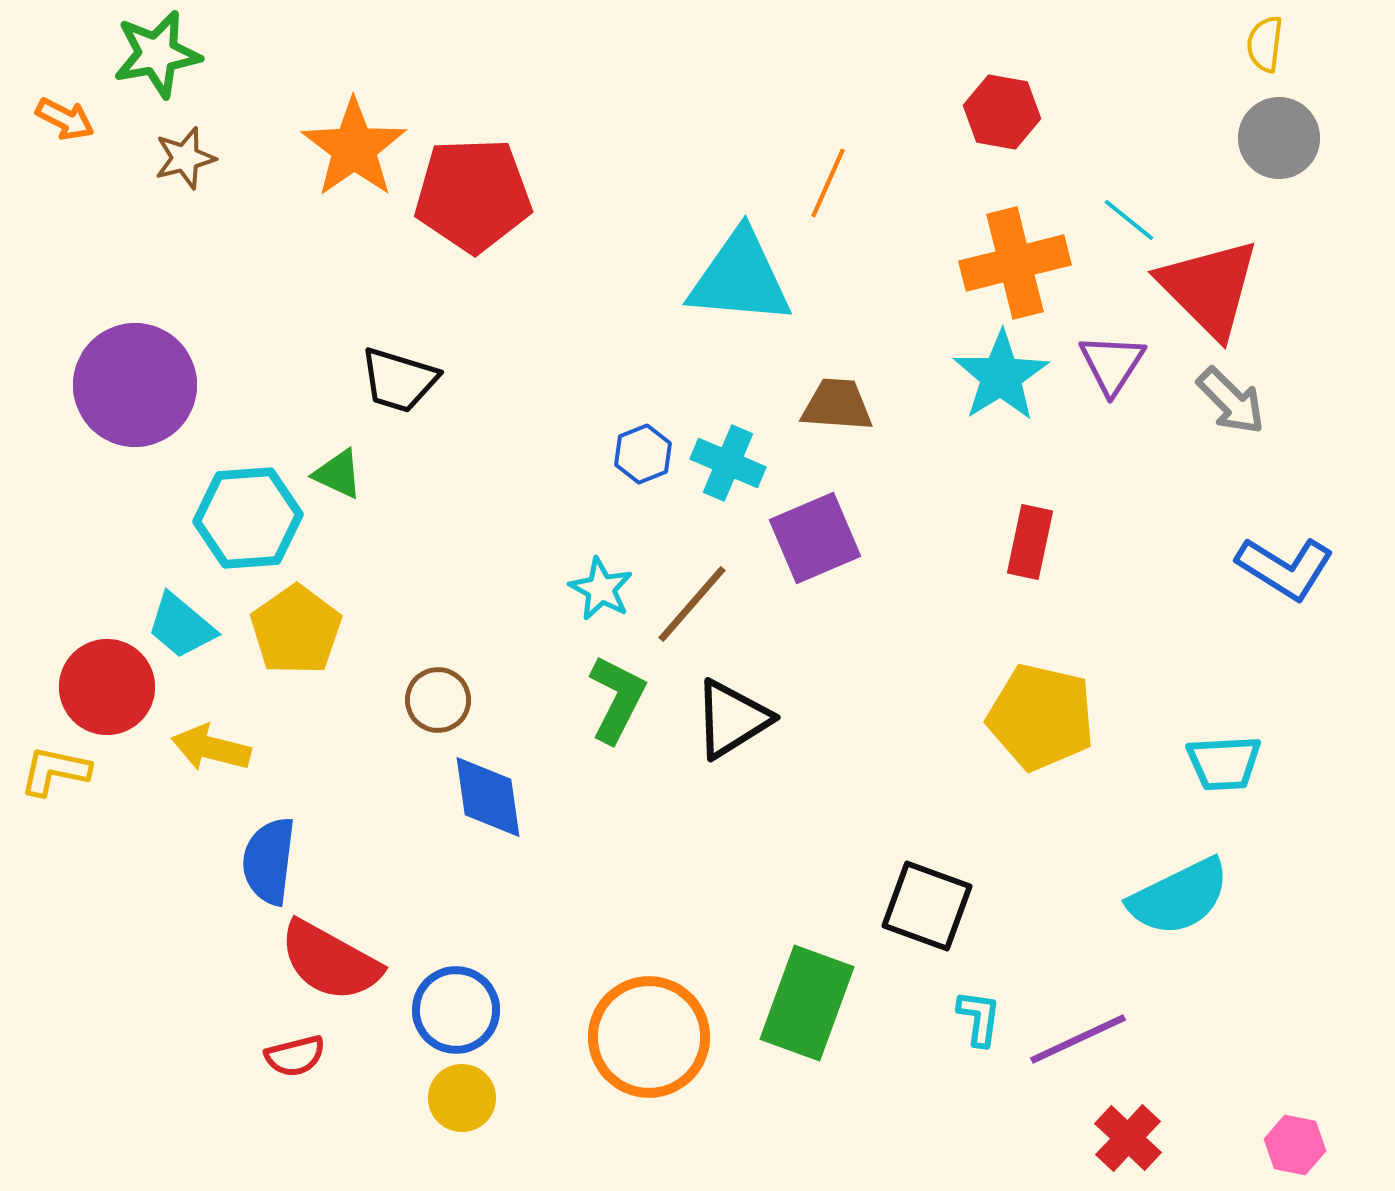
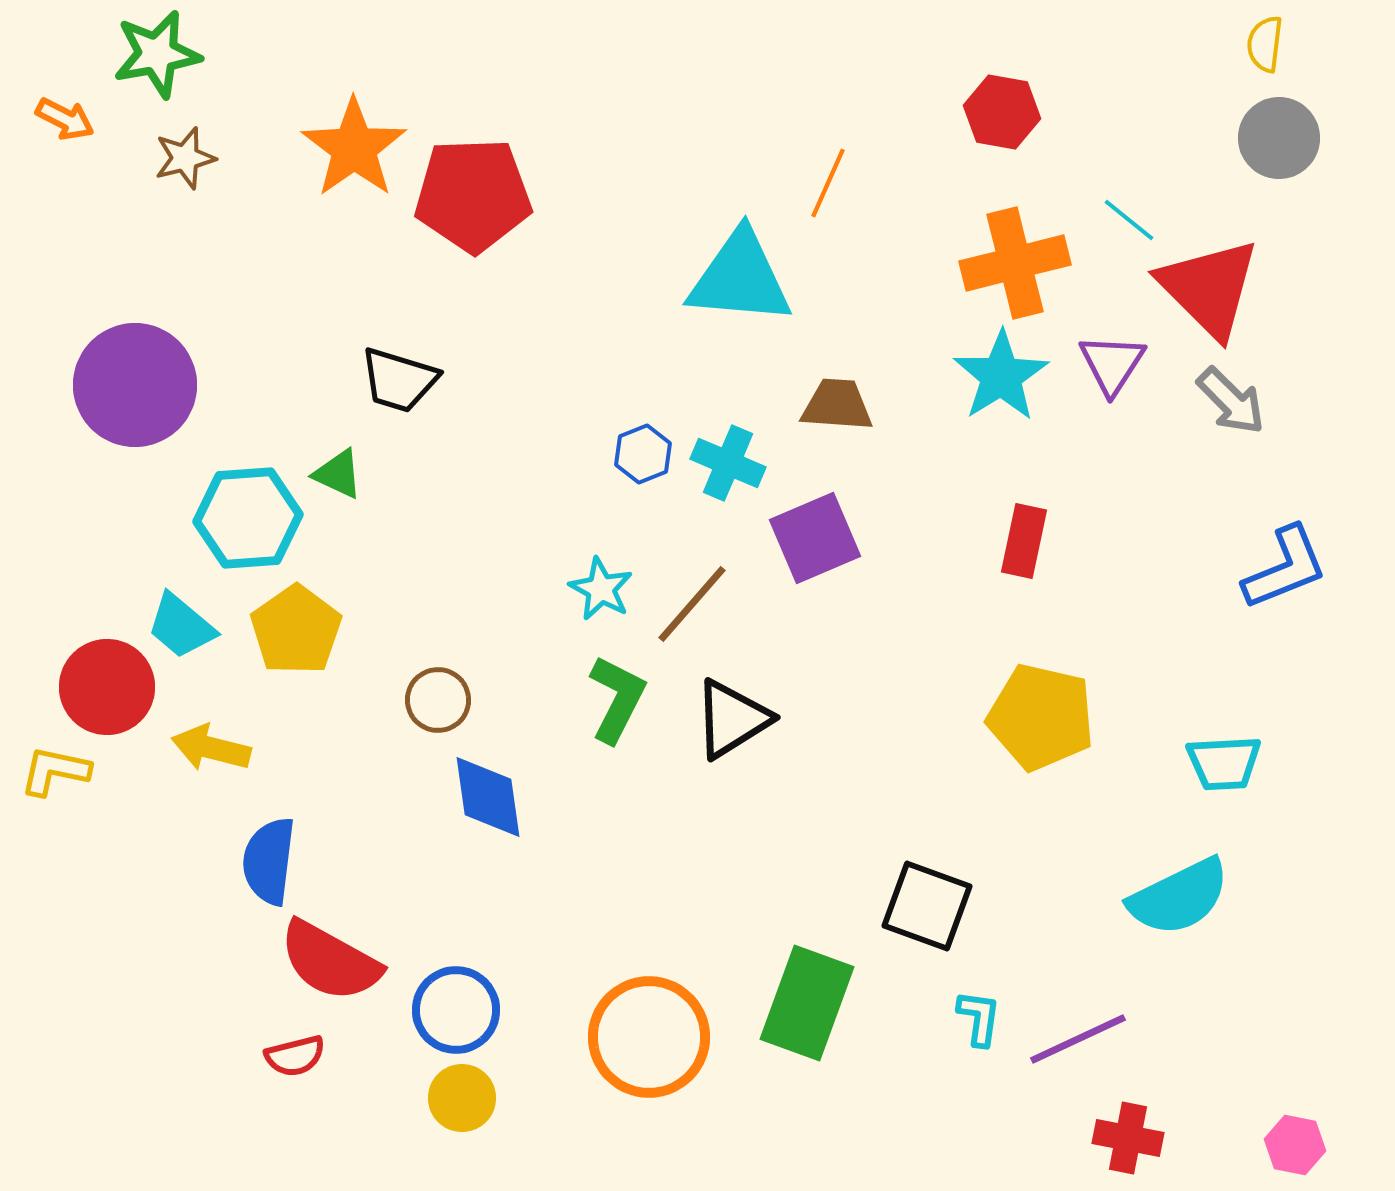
red rectangle at (1030, 542): moved 6 px left, 1 px up
blue L-shape at (1285, 568): rotated 54 degrees counterclockwise
red cross at (1128, 1138): rotated 32 degrees counterclockwise
